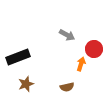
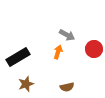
black rectangle: rotated 10 degrees counterclockwise
orange arrow: moved 23 px left, 12 px up
